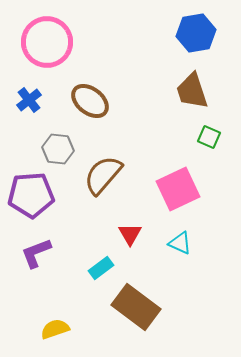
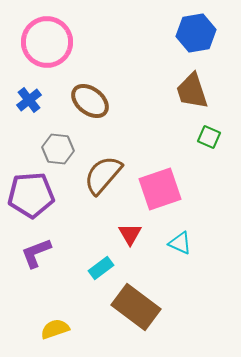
pink square: moved 18 px left; rotated 6 degrees clockwise
